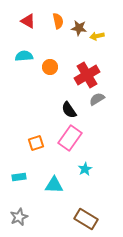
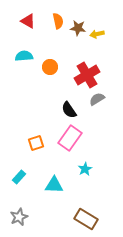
brown star: moved 1 px left
yellow arrow: moved 2 px up
cyan rectangle: rotated 40 degrees counterclockwise
